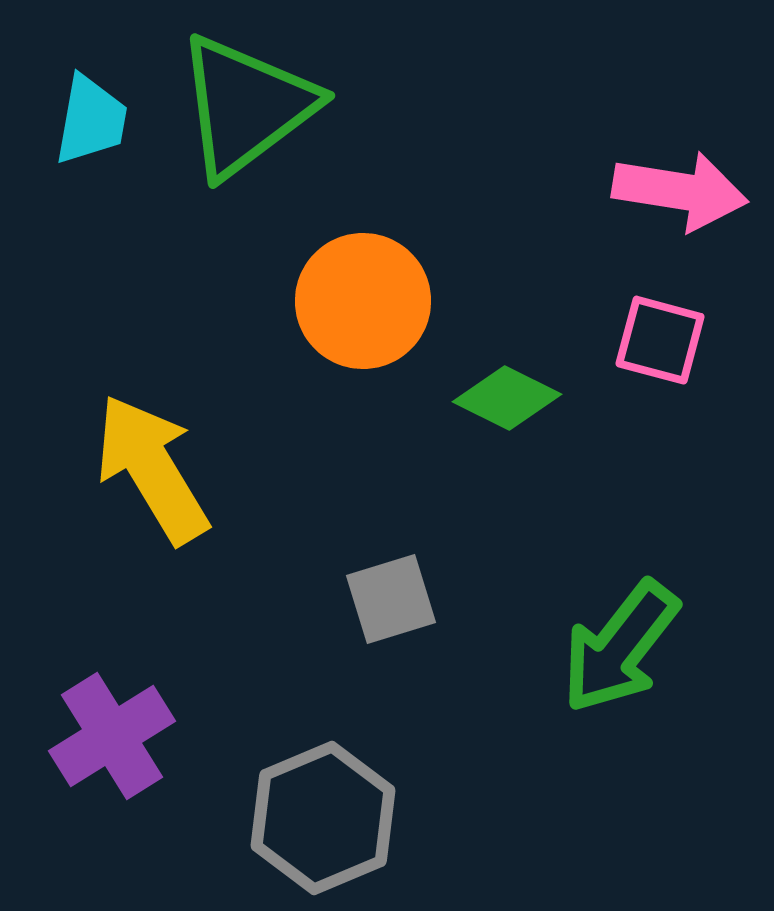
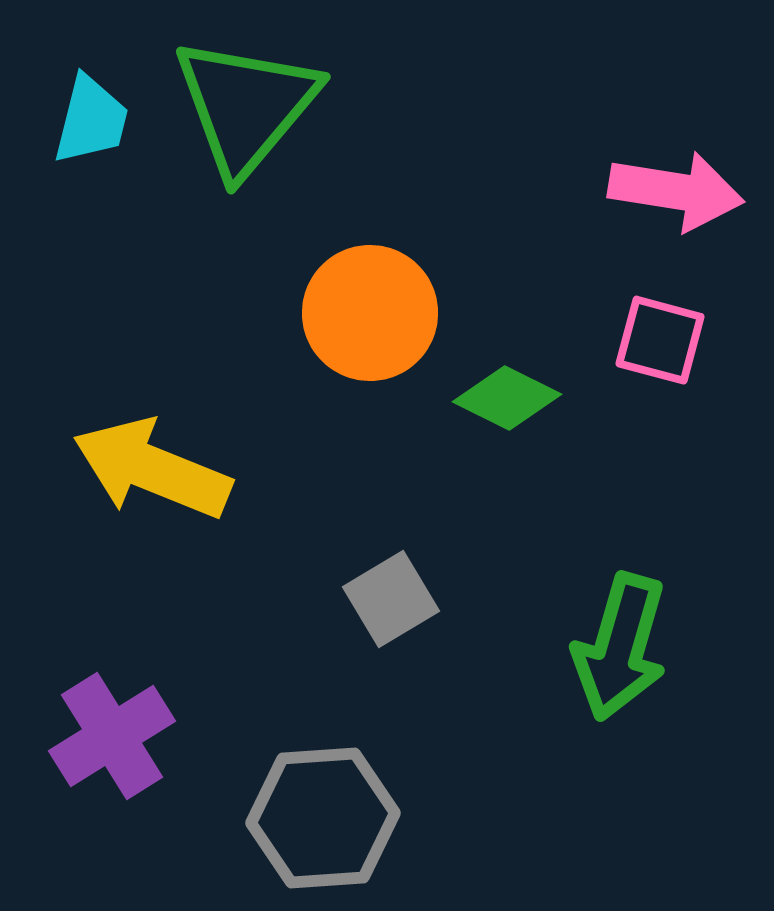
green triangle: rotated 13 degrees counterclockwise
cyan trapezoid: rotated 4 degrees clockwise
pink arrow: moved 4 px left
orange circle: moved 7 px right, 12 px down
yellow arrow: rotated 37 degrees counterclockwise
gray square: rotated 14 degrees counterclockwise
green arrow: rotated 22 degrees counterclockwise
gray hexagon: rotated 19 degrees clockwise
